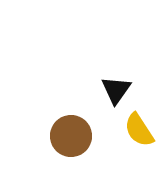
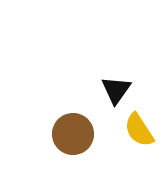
brown circle: moved 2 px right, 2 px up
